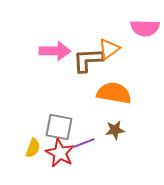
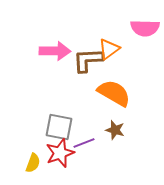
orange semicircle: rotated 20 degrees clockwise
brown star: rotated 24 degrees clockwise
yellow semicircle: moved 15 px down
red star: rotated 24 degrees clockwise
